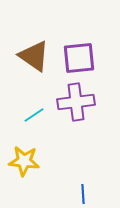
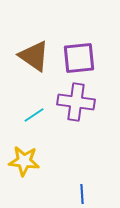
purple cross: rotated 15 degrees clockwise
blue line: moved 1 px left
